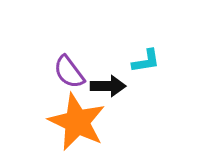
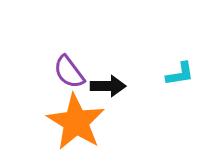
cyan L-shape: moved 34 px right, 13 px down
orange star: moved 1 px left; rotated 6 degrees clockwise
